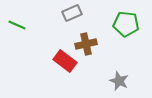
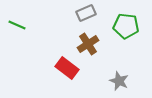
gray rectangle: moved 14 px right
green pentagon: moved 2 px down
brown cross: moved 2 px right; rotated 20 degrees counterclockwise
red rectangle: moved 2 px right, 7 px down
